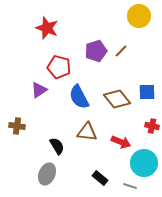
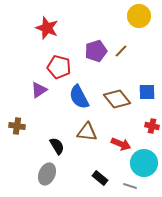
red arrow: moved 2 px down
